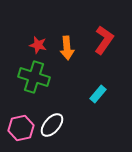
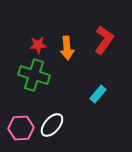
red star: rotated 18 degrees counterclockwise
green cross: moved 2 px up
pink hexagon: rotated 10 degrees clockwise
